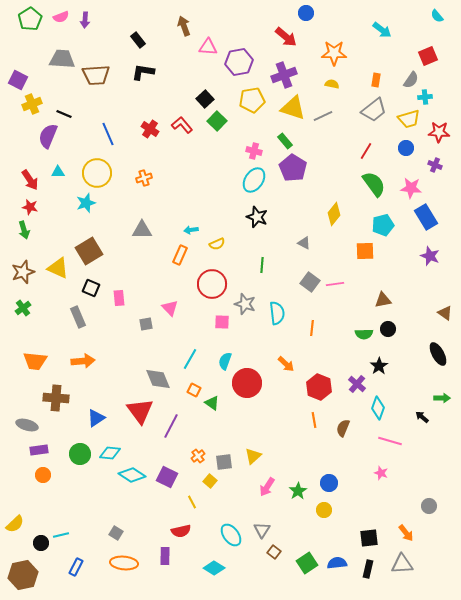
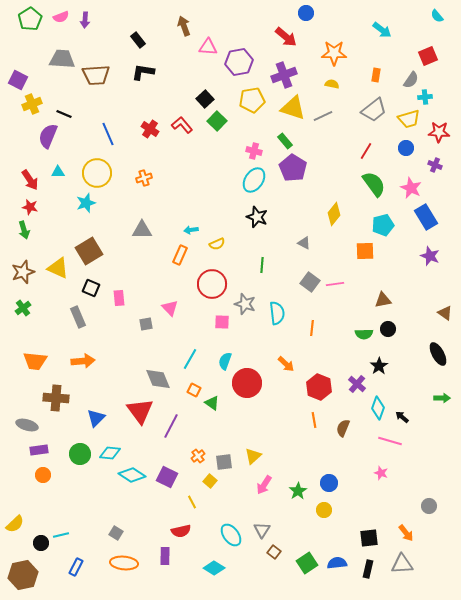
orange rectangle at (376, 80): moved 5 px up
pink star at (411, 188): rotated 20 degrees clockwise
black arrow at (422, 417): moved 20 px left
blue triangle at (96, 418): rotated 12 degrees counterclockwise
pink arrow at (267, 487): moved 3 px left, 2 px up
